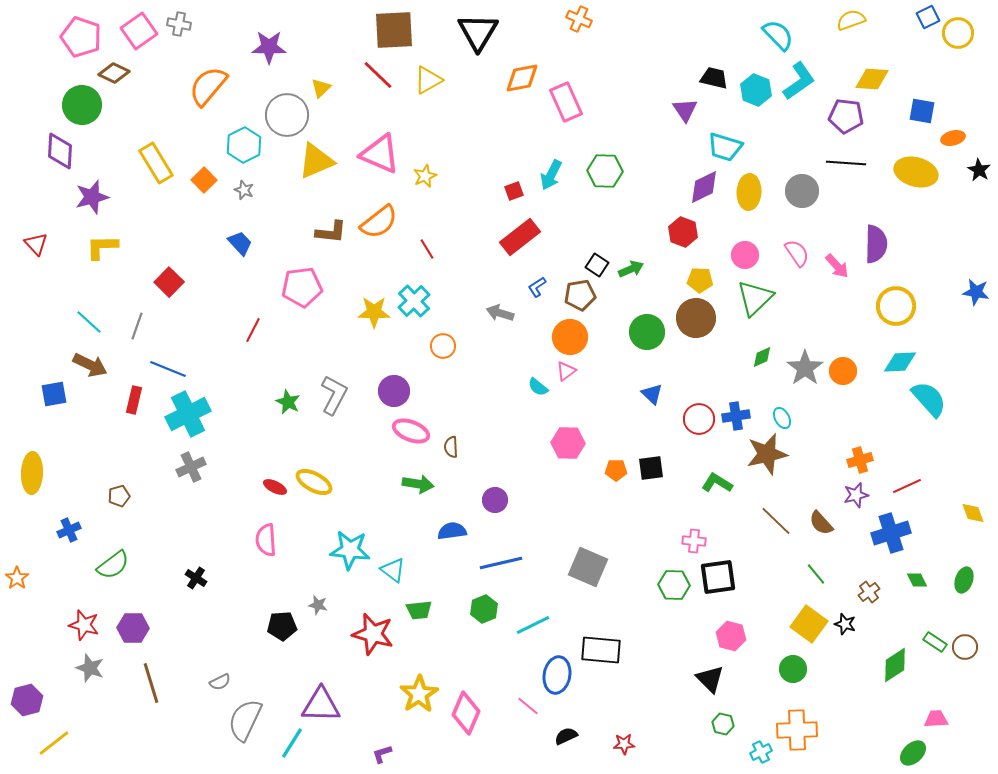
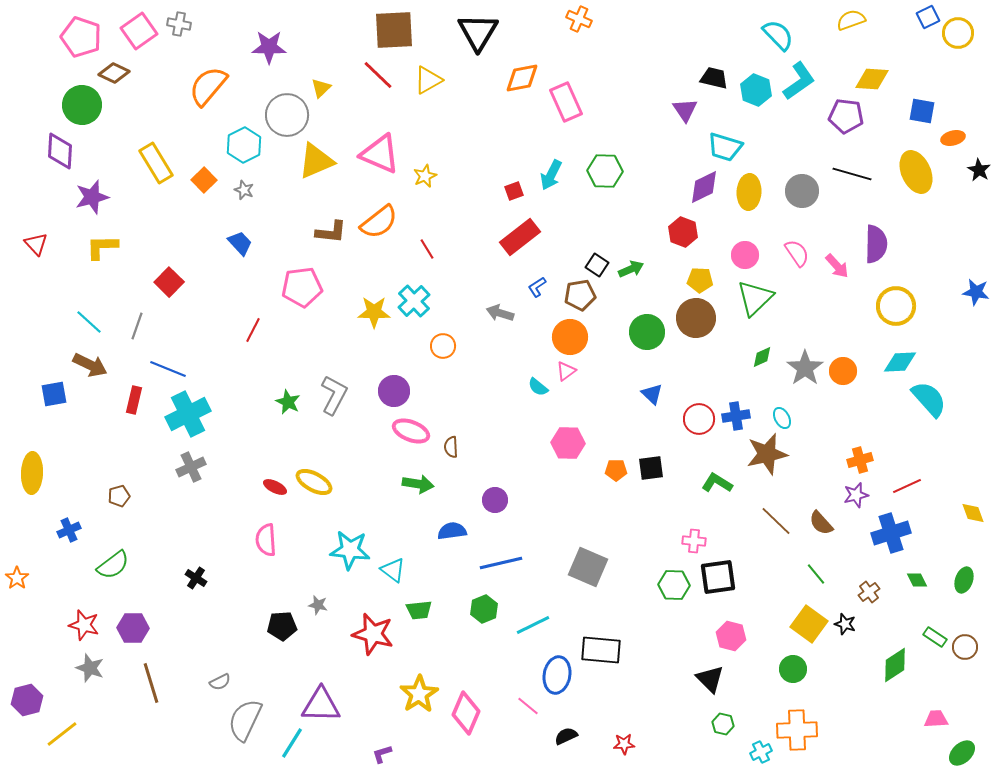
black line at (846, 163): moved 6 px right, 11 px down; rotated 12 degrees clockwise
yellow ellipse at (916, 172): rotated 51 degrees clockwise
green rectangle at (935, 642): moved 5 px up
yellow line at (54, 743): moved 8 px right, 9 px up
green ellipse at (913, 753): moved 49 px right
